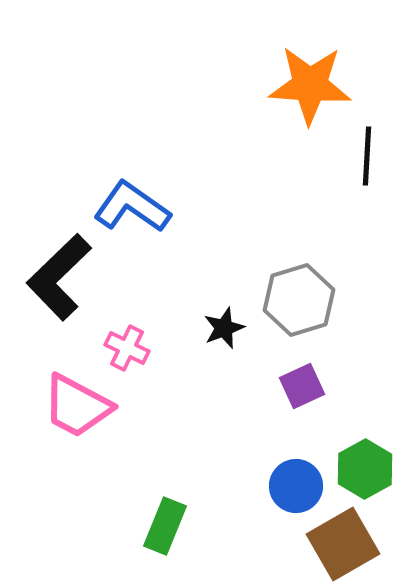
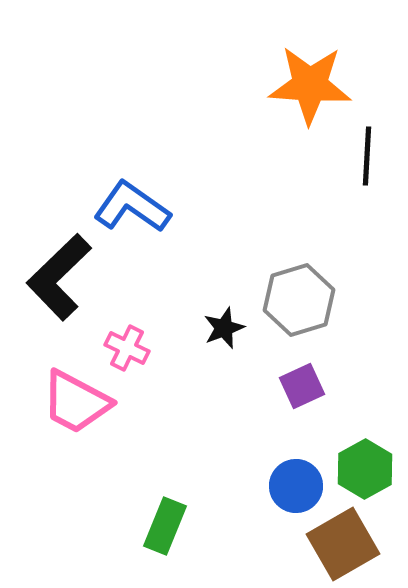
pink trapezoid: moved 1 px left, 4 px up
